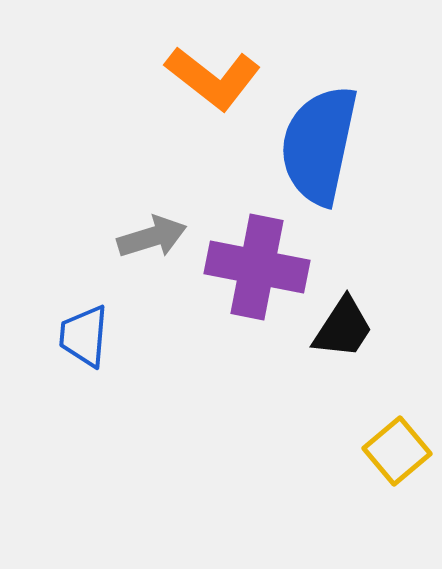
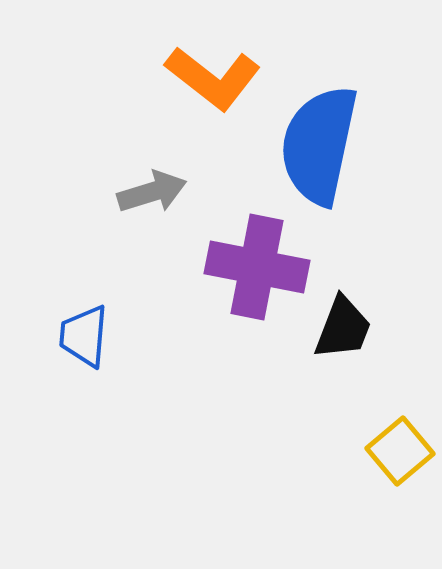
gray arrow: moved 45 px up
black trapezoid: rotated 12 degrees counterclockwise
yellow square: moved 3 px right
